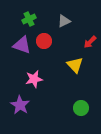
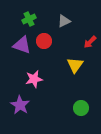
yellow triangle: rotated 18 degrees clockwise
